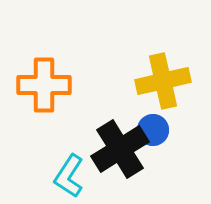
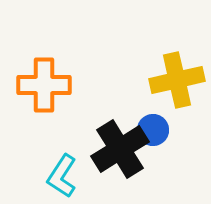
yellow cross: moved 14 px right, 1 px up
cyan L-shape: moved 7 px left
